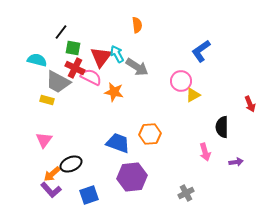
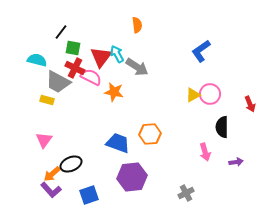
pink circle: moved 29 px right, 13 px down
